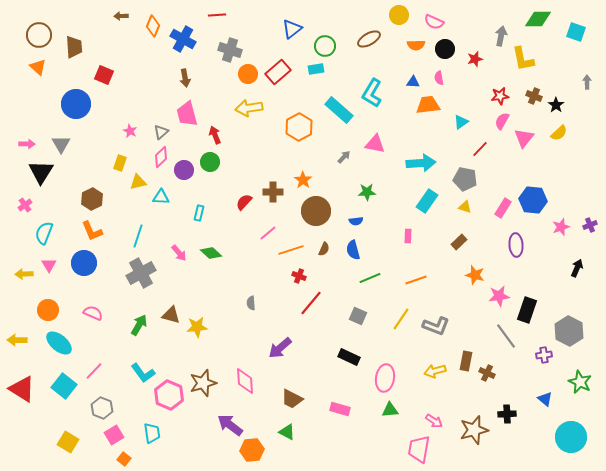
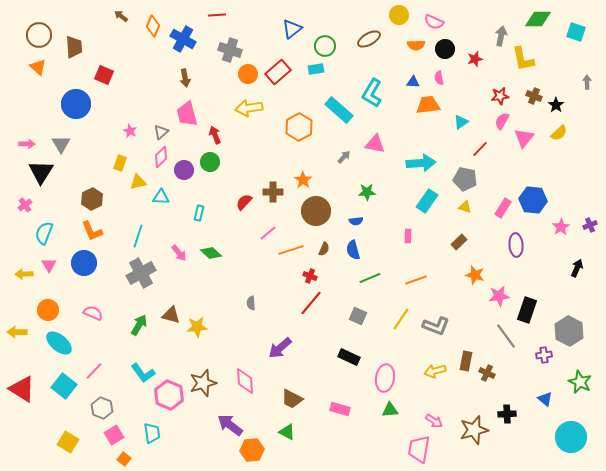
brown arrow at (121, 16): rotated 40 degrees clockwise
pink star at (561, 227): rotated 12 degrees counterclockwise
red cross at (299, 276): moved 11 px right
yellow arrow at (17, 340): moved 8 px up
